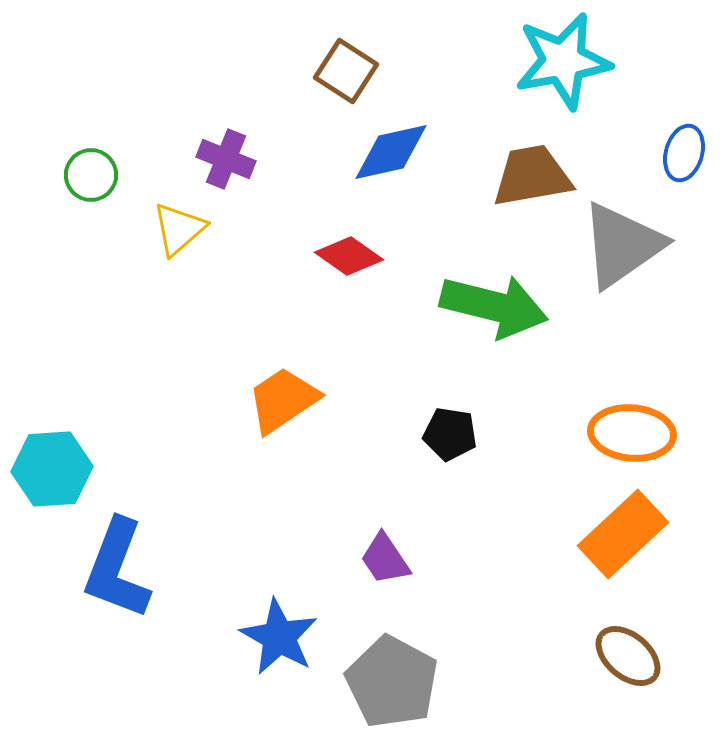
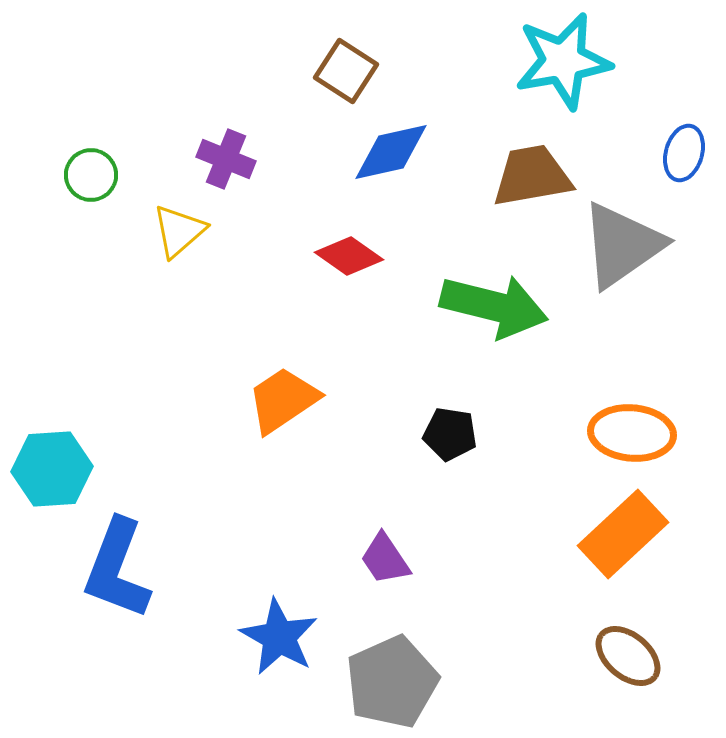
yellow triangle: moved 2 px down
gray pentagon: rotated 20 degrees clockwise
